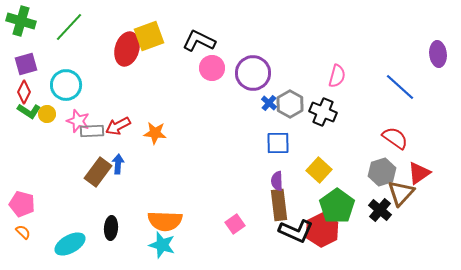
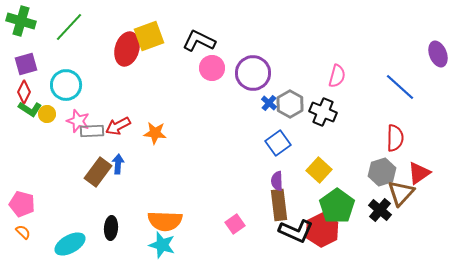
purple ellipse at (438, 54): rotated 15 degrees counterclockwise
green L-shape at (29, 111): moved 1 px right, 2 px up
red semicircle at (395, 138): rotated 56 degrees clockwise
blue square at (278, 143): rotated 35 degrees counterclockwise
